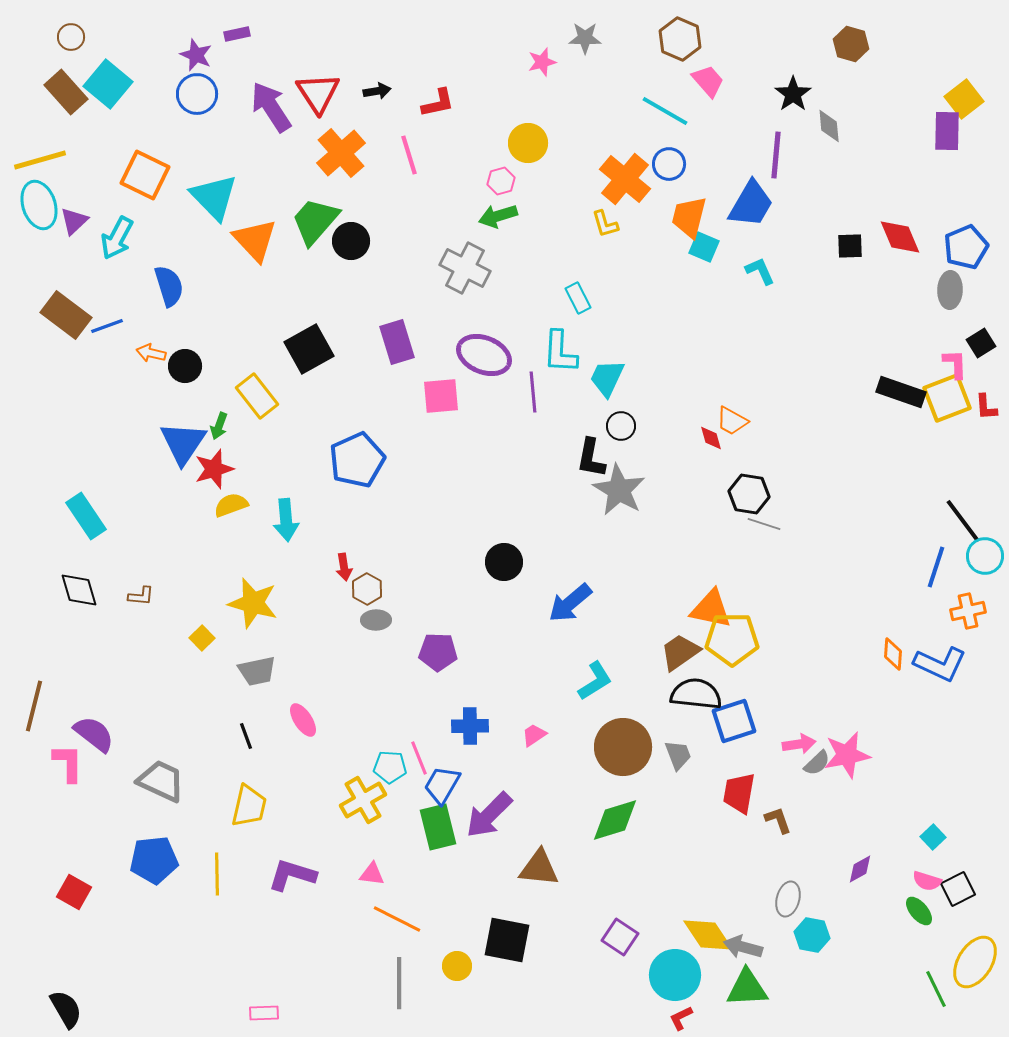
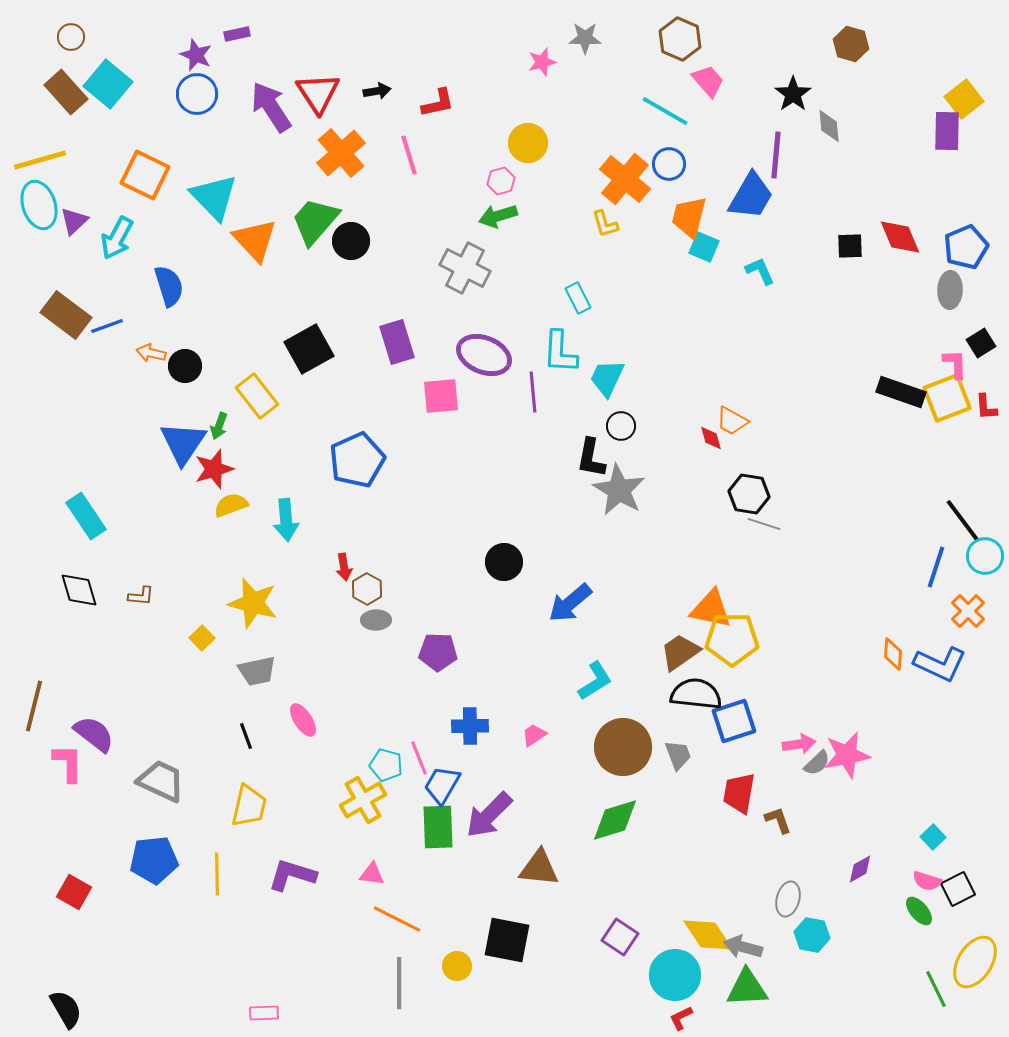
blue trapezoid at (751, 204): moved 8 px up
orange cross at (968, 611): rotated 32 degrees counterclockwise
cyan pentagon at (390, 767): moved 4 px left, 2 px up; rotated 12 degrees clockwise
green rectangle at (438, 827): rotated 12 degrees clockwise
